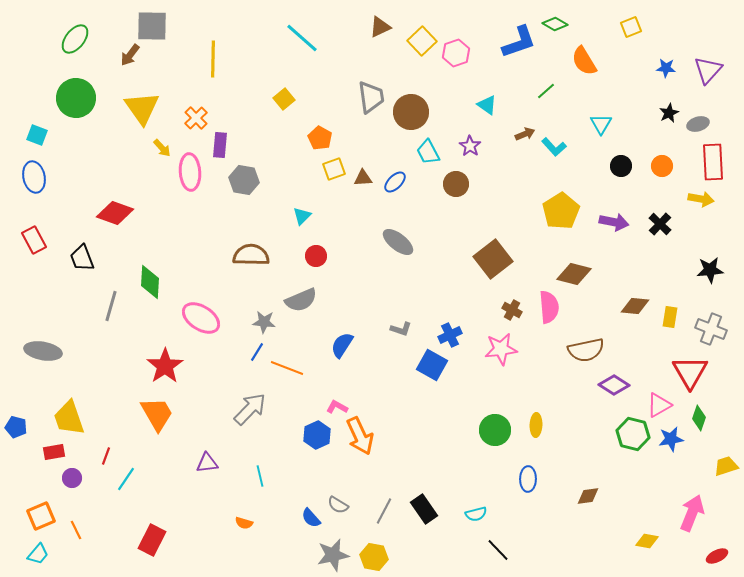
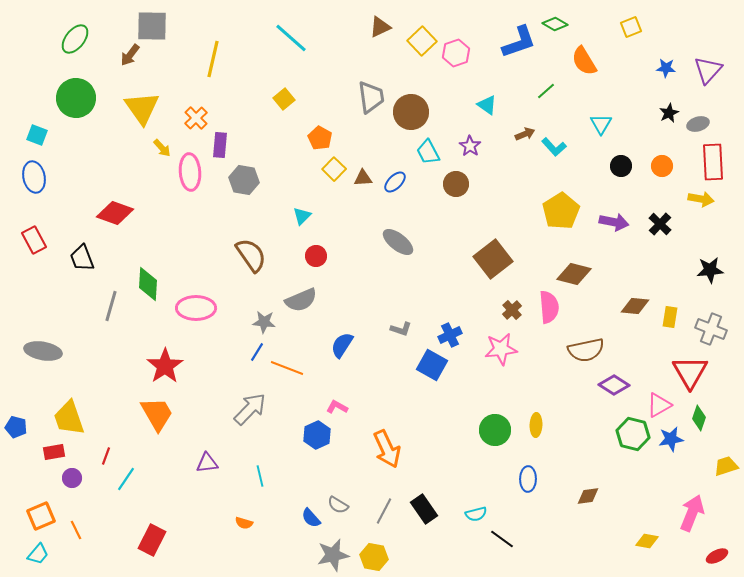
cyan line at (302, 38): moved 11 px left
yellow line at (213, 59): rotated 12 degrees clockwise
yellow square at (334, 169): rotated 25 degrees counterclockwise
brown semicircle at (251, 255): rotated 54 degrees clockwise
green diamond at (150, 282): moved 2 px left, 2 px down
brown cross at (512, 310): rotated 18 degrees clockwise
pink ellipse at (201, 318): moved 5 px left, 10 px up; rotated 33 degrees counterclockwise
orange arrow at (360, 436): moved 27 px right, 13 px down
black line at (498, 550): moved 4 px right, 11 px up; rotated 10 degrees counterclockwise
